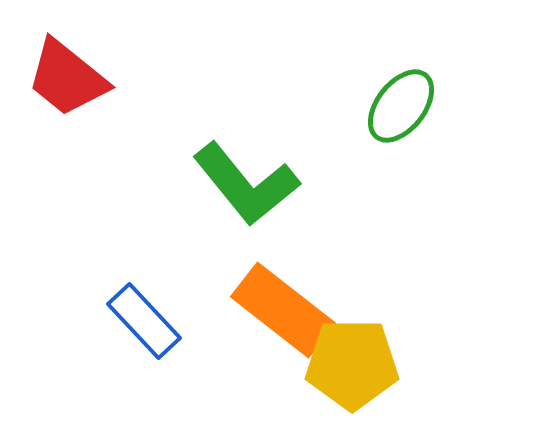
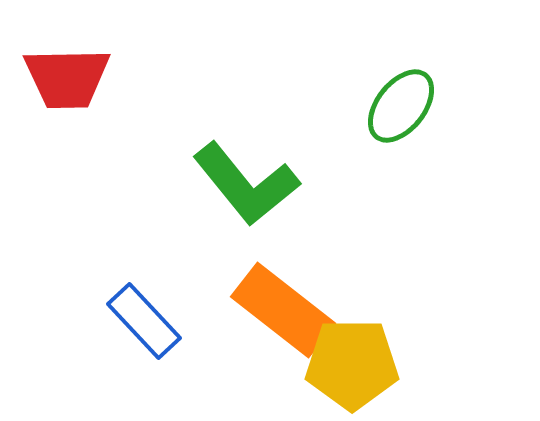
red trapezoid: rotated 40 degrees counterclockwise
